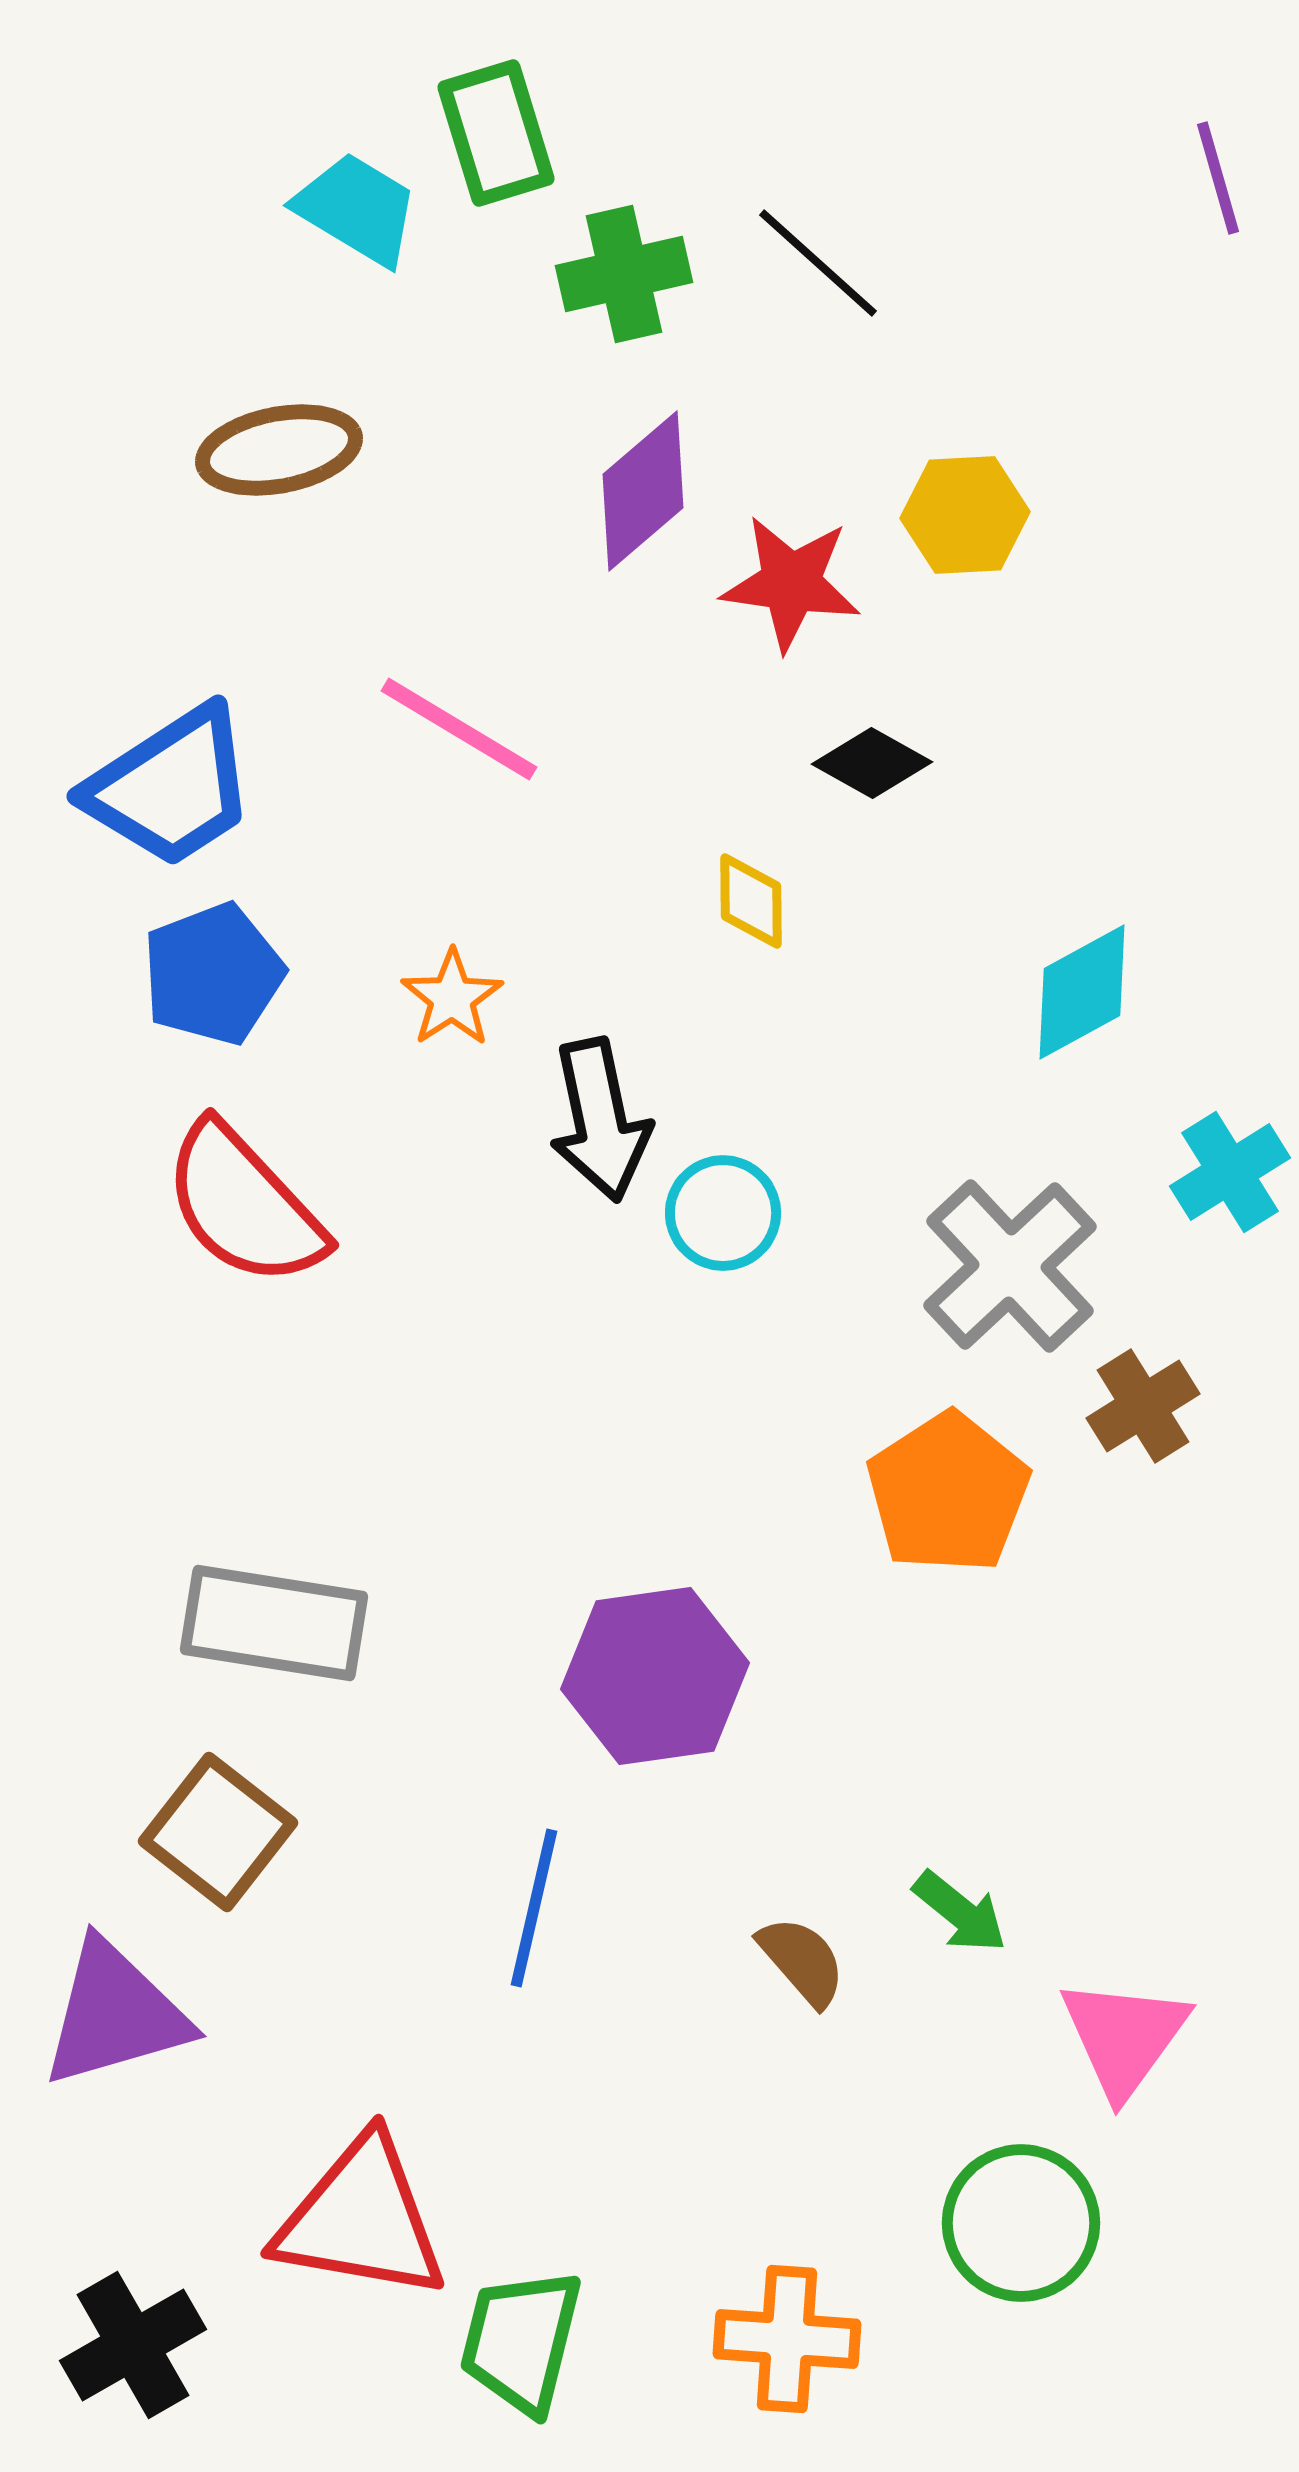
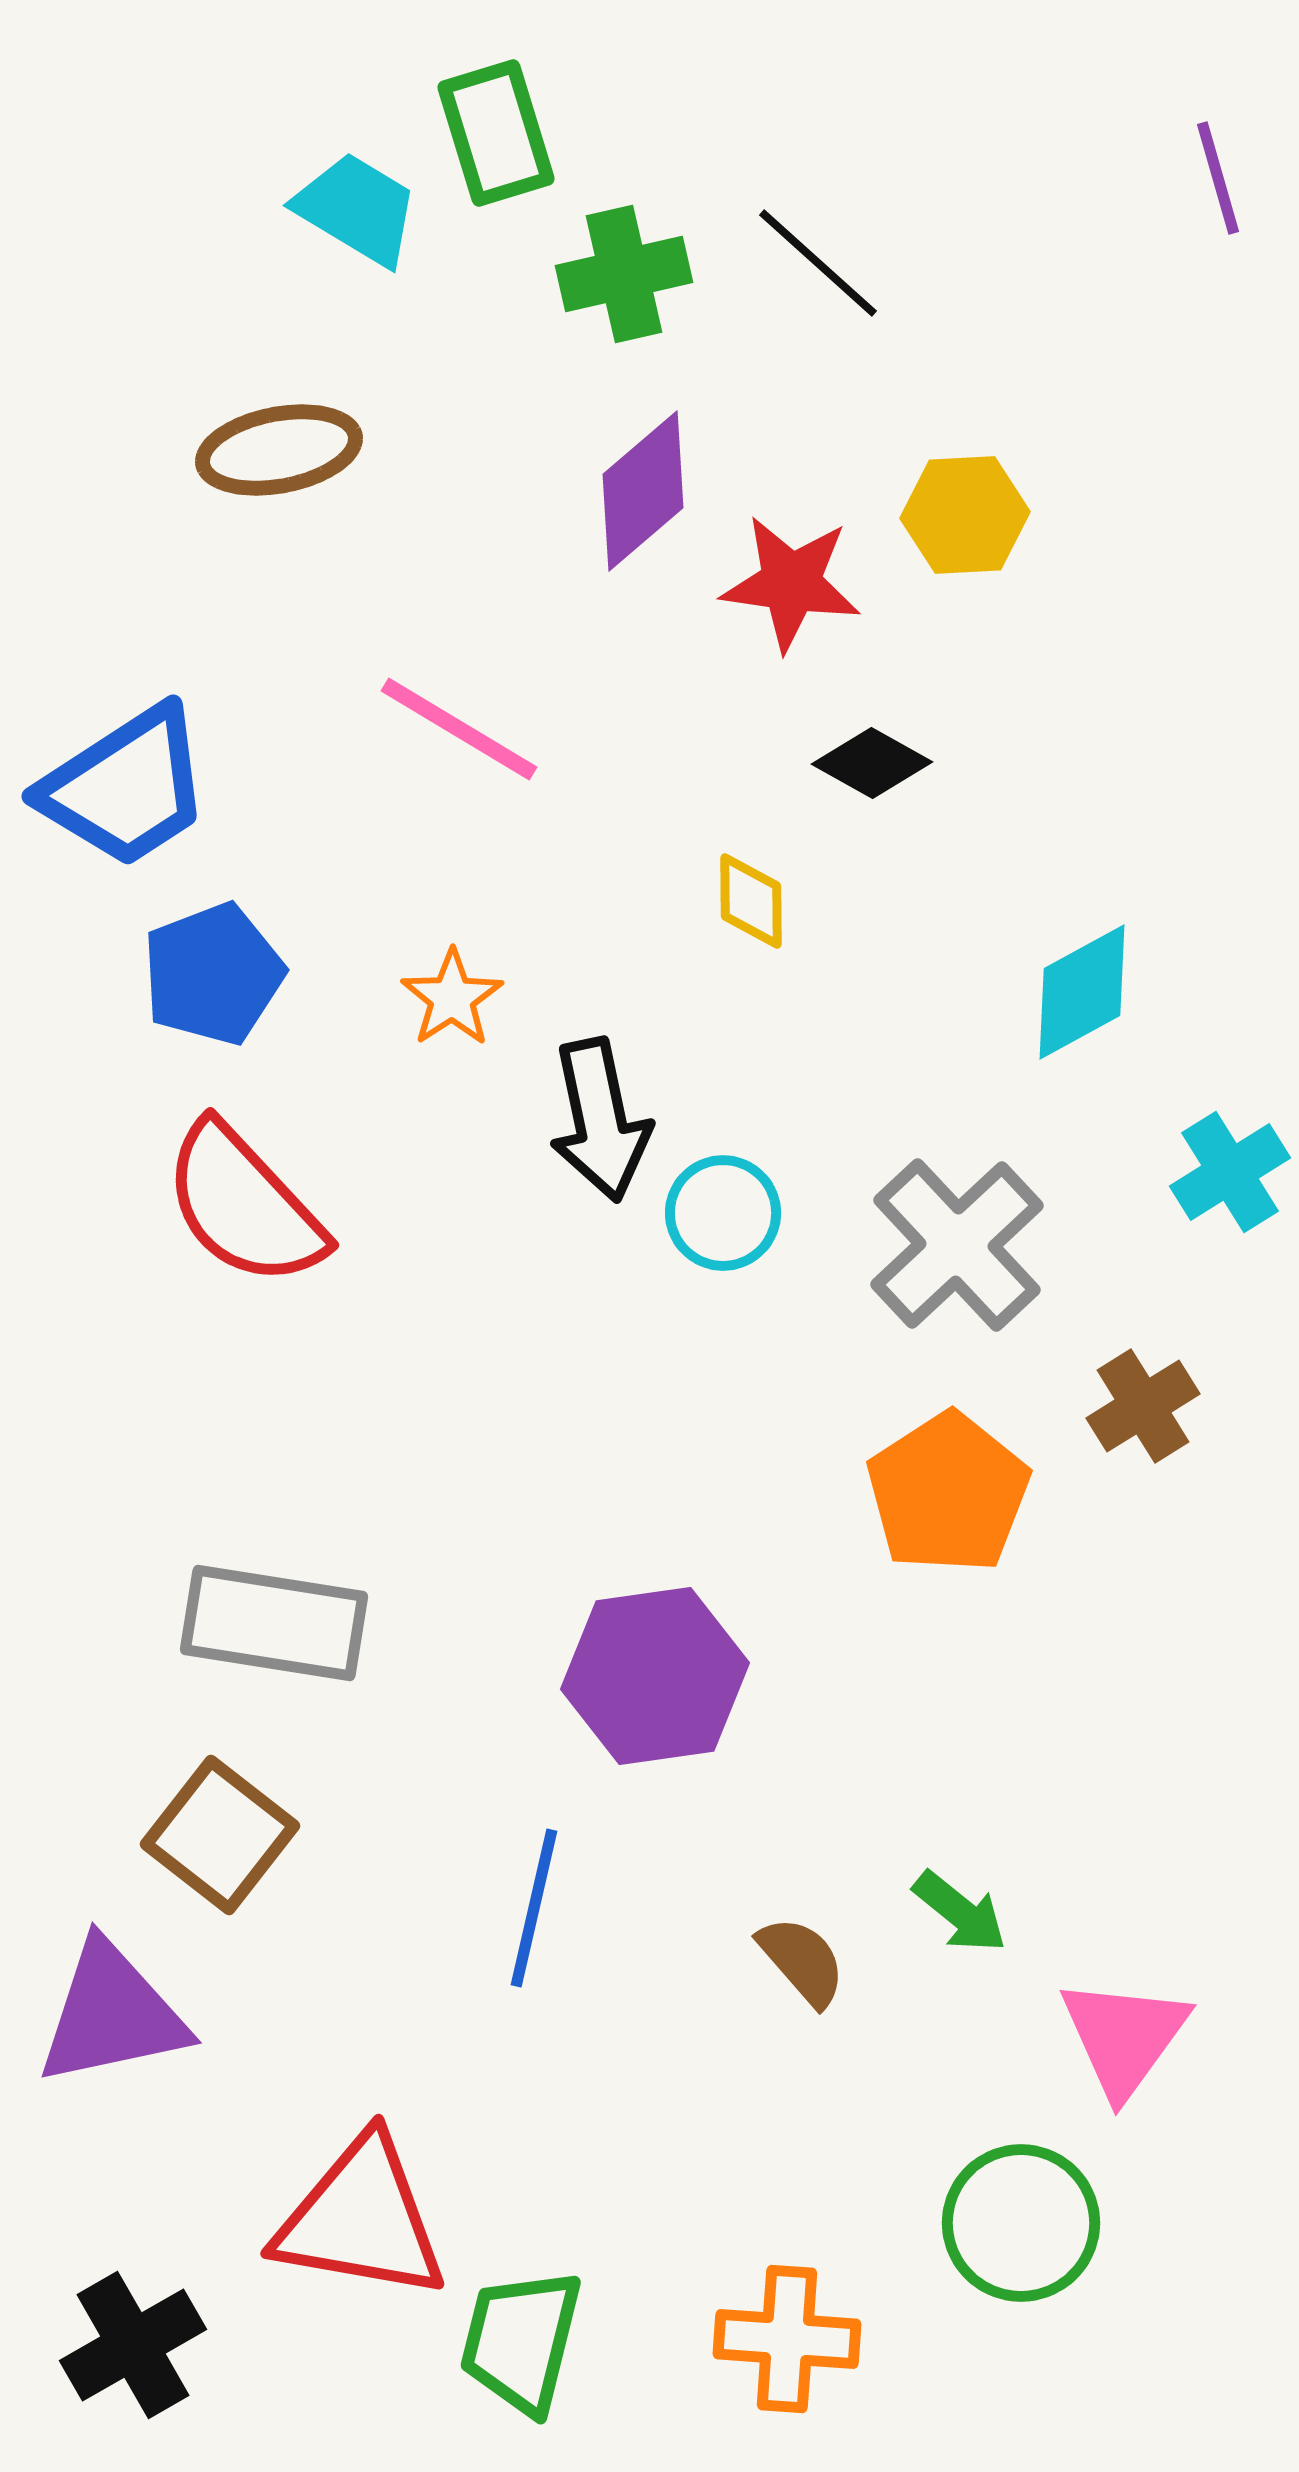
blue trapezoid: moved 45 px left
gray cross: moved 53 px left, 21 px up
brown square: moved 2 px right, 3 px down
purple triangle: moved 3 px left; rotated 4 degrees clockwise
